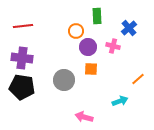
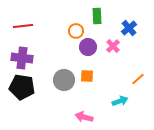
pink cross: rotated 32 degrees clockwise
orange square: moved 4 px left, 7 px down
